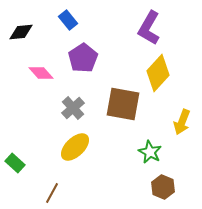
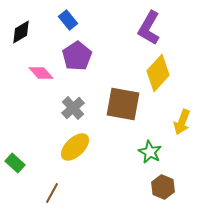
black diamond: rotated 25 degrees counterclockwise
purple pentagon: moved 6 px left, 2 px up
